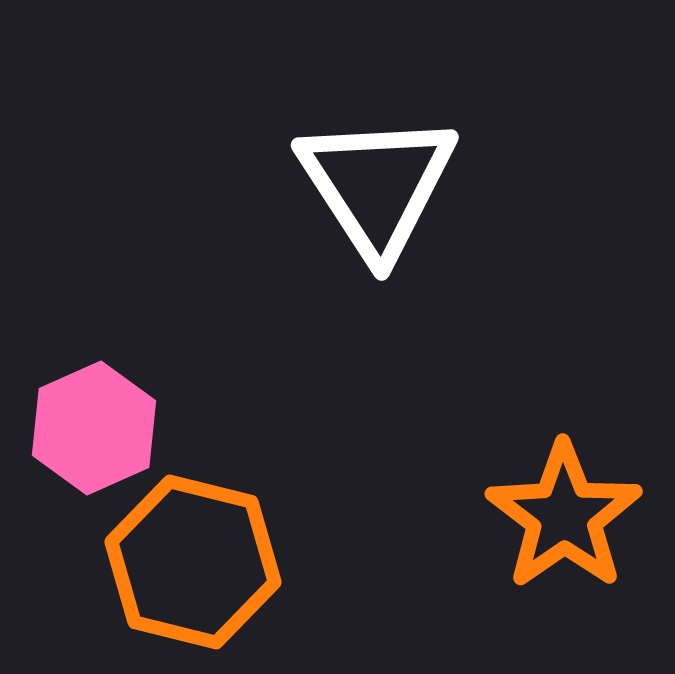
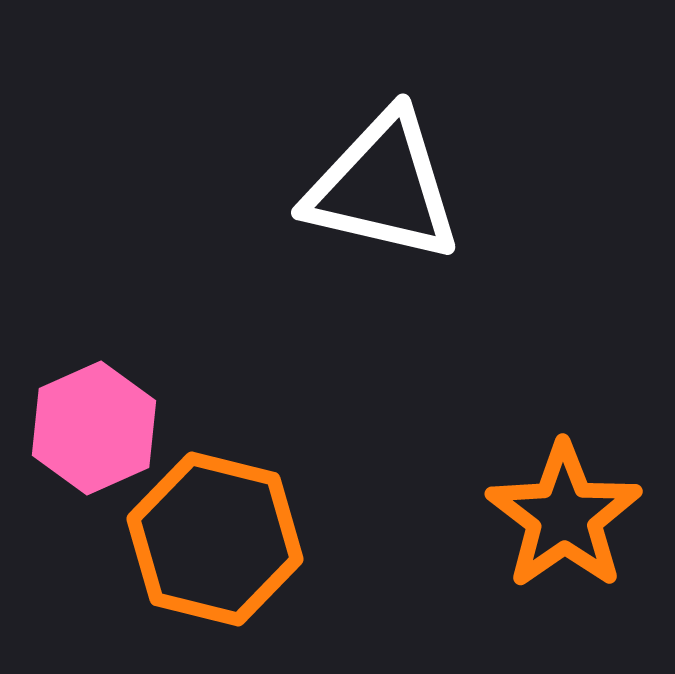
white triangle: moved 6 px right, 2 px down; rotated 44 degrees counterclockwise
orange hexagon: moved 22 px right, 23 px up
